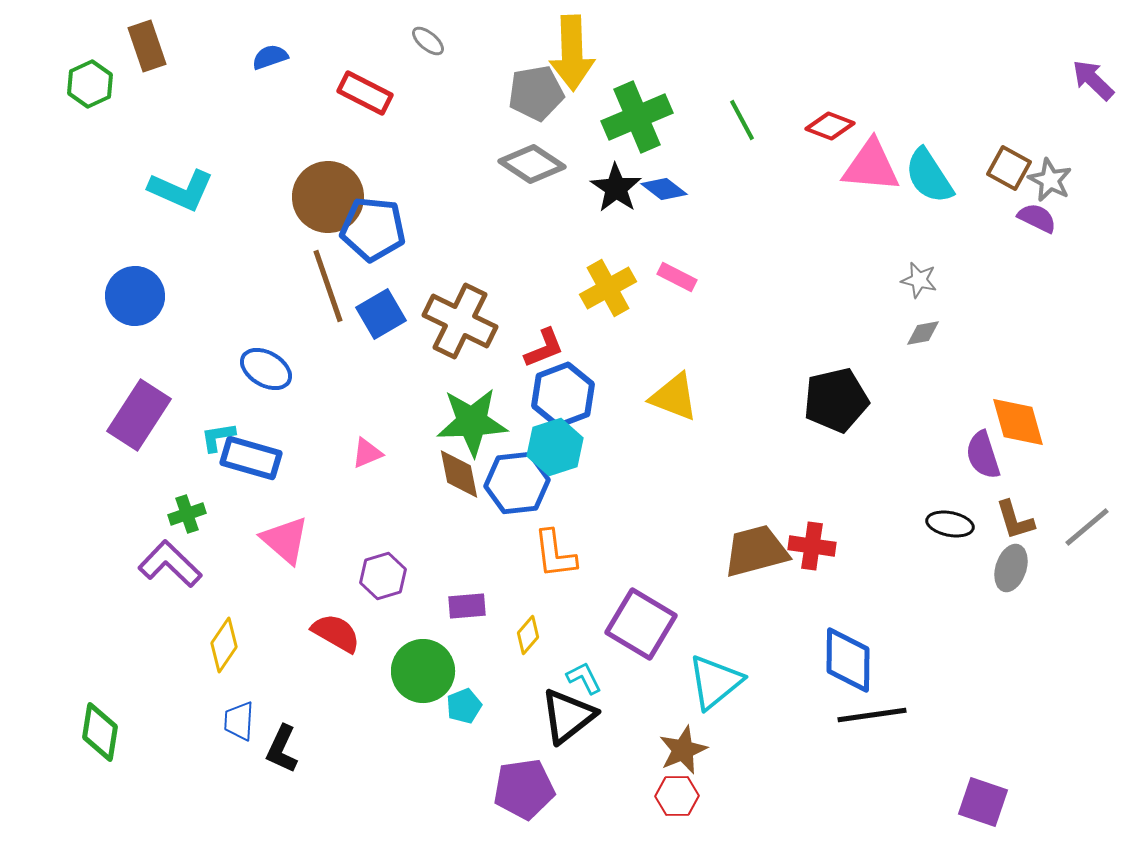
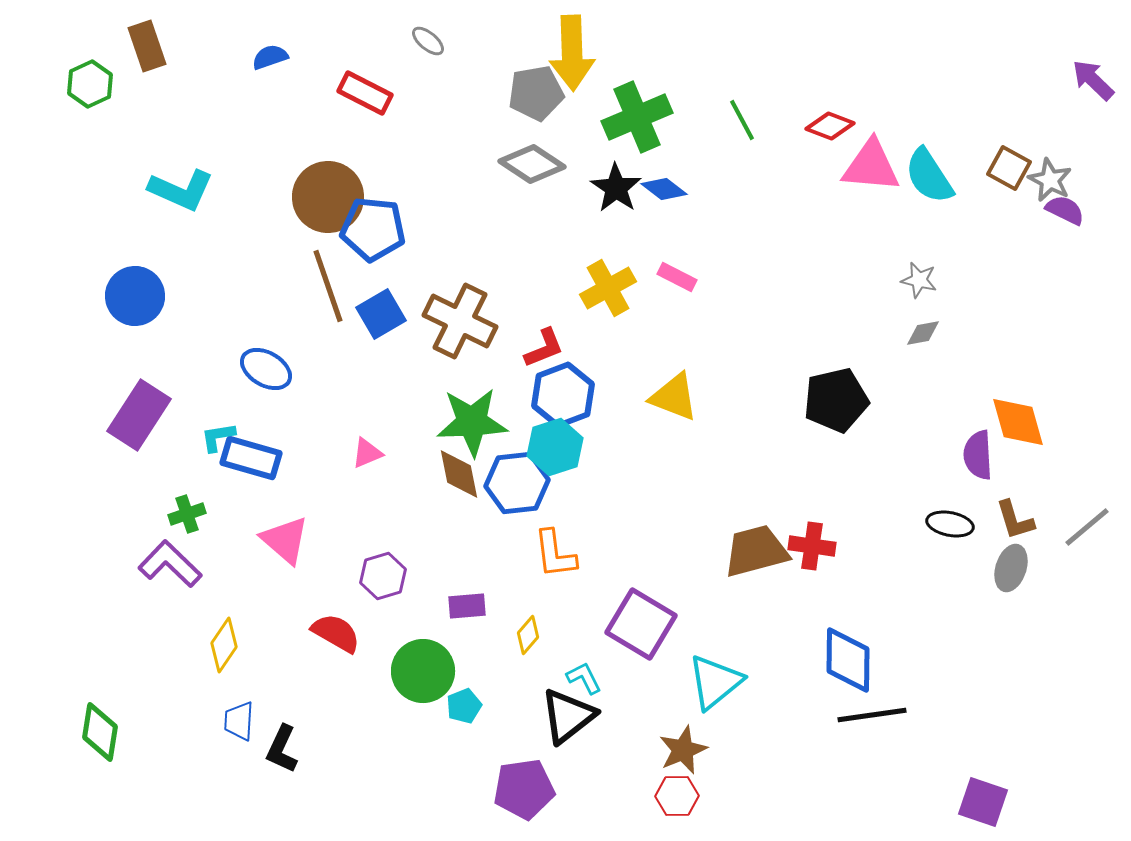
purple semicircle at (1037, 218): moved 28 px right, 8 px up
purple semicircle at (983, 455): moved 5 px left; rotated 15 degrees clockwise
